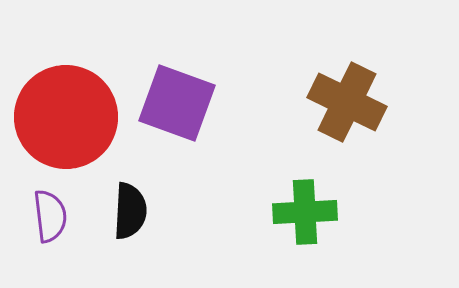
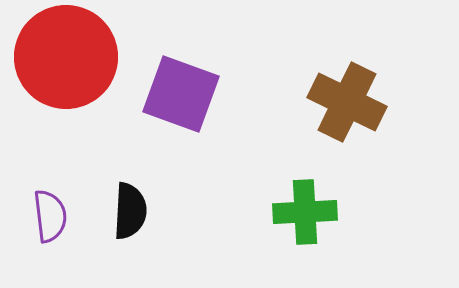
purple square: moved 4 px right, 9 px up
red circle: moved 60 px up
